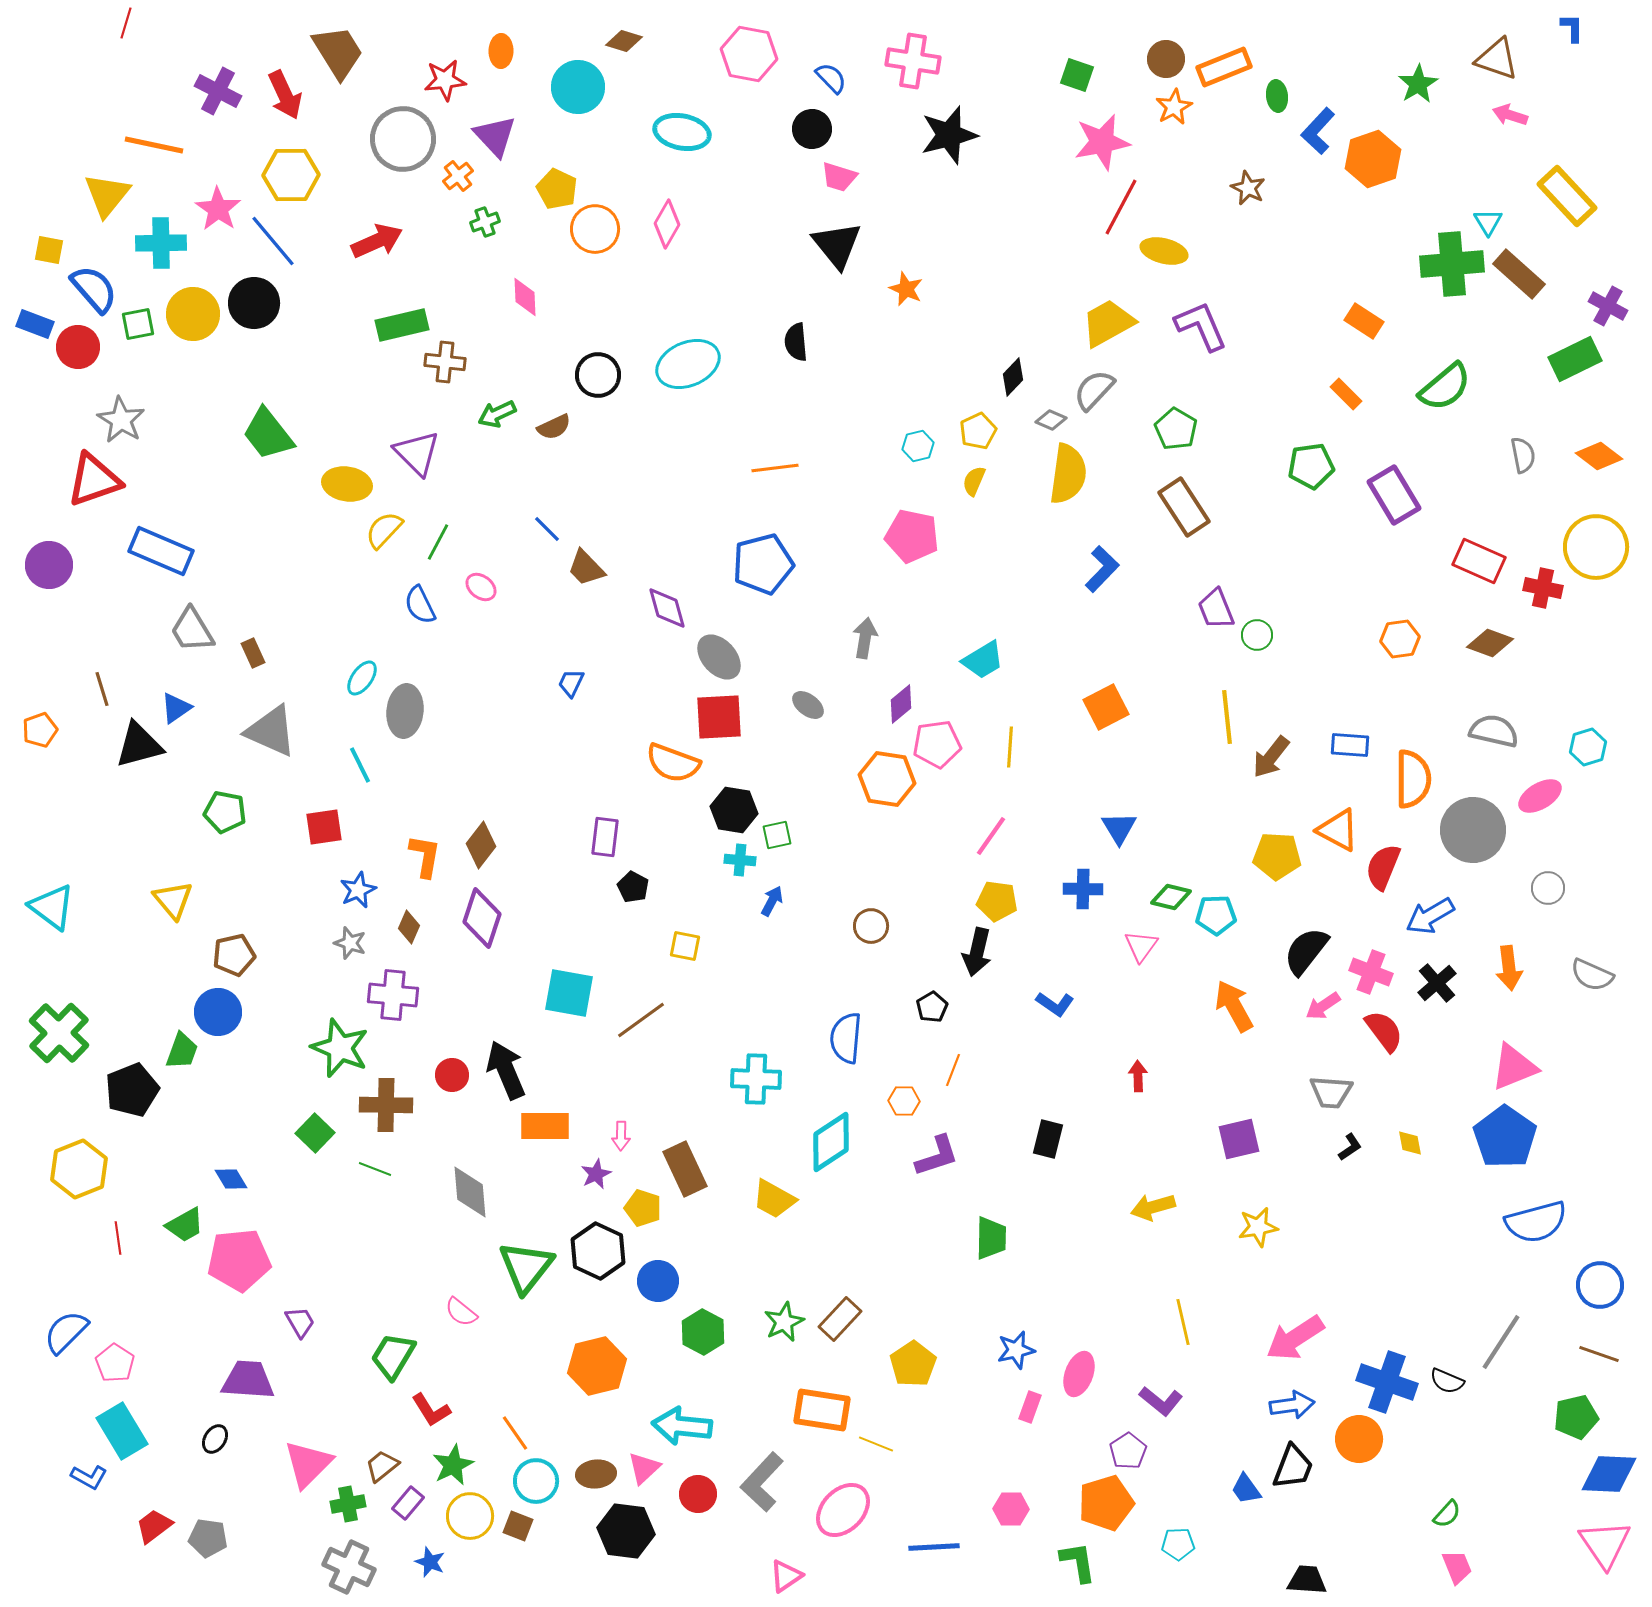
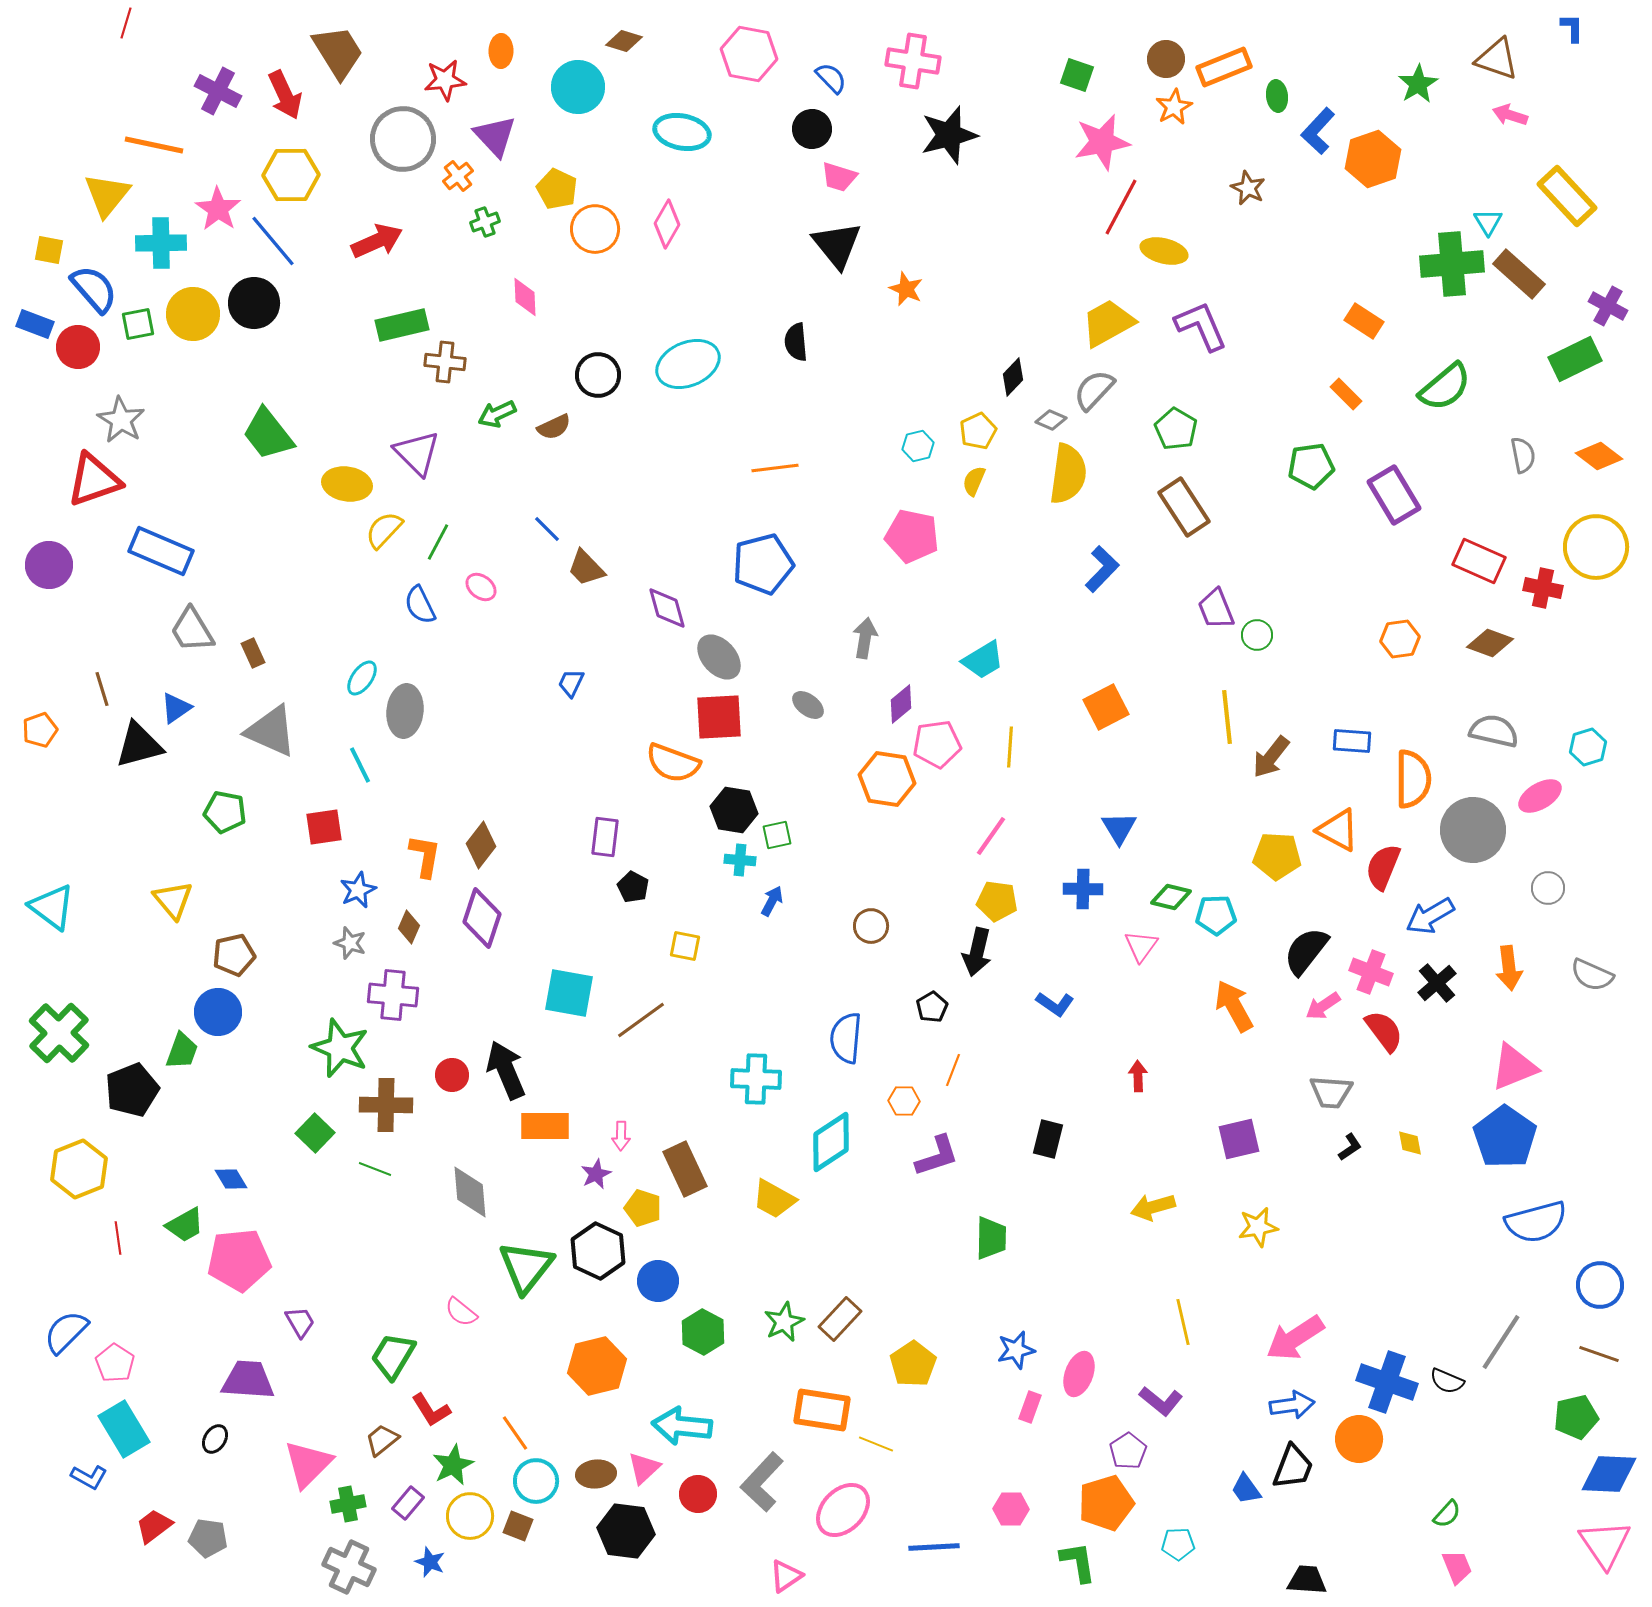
blue rectangle at (1350, 745): moved 2 px right, 4 px up
cyan rectangle at (122, 1431): moved 2 px right, 2 px up
brown trapezoid at (382, 1466): moved 26 px up
